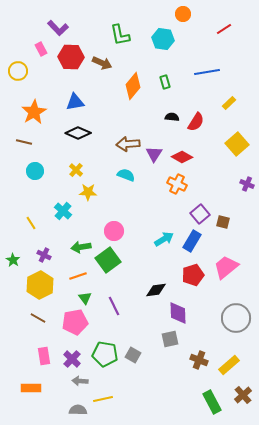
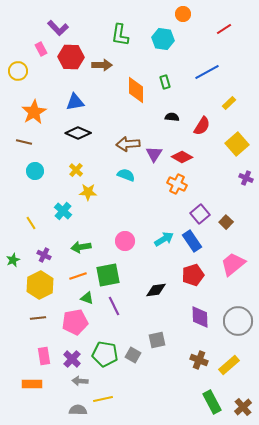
green L-shape at (120, 35): rotated 20 degrees clockwise
brown arrow at (102, 63): moved 2 px down; rotated 24 degrees counterclockwise
blue line at (207, 72): rotated 20 degrees counterclockwise
orange diamond at (133, 86): moved 3 px right, 4 px down; rotated 40 degrees counterclockwise
red semicircle at (196, 122): moved 6 px right, 4 px down
purple cross at (247, 184): moved 1 px left, 6 px up
brown square at (223, 222): moved 3 px right; rotated 32 degrees clockwise
pink circle at (114, 231): moved 11 px right, 10 px down
blue rectangle at (192, 241): rotated 65 degrees counterclockwise
green star at (13, 260): rotated 16 degrees clockwise
green square at (108, 260): moved 15 px down; rotated 25 degrees clockwise
pink trapezoid at (226, 267): moved 7 px right, 3 px up
green triangle at (85, 298): moved 2 px right; rotated 32 degrees counterclockwise
purple diamond at (178, 313): moved 22 px right, 4 px down
brown line at (38, 318): rotated 35 degrees counterclockwise
gray circle at (236, 318): moved 2 px right, 3 px down
gray square at (170, 339): moved 13 px left, 1 px down
orange rectangle at (31, 388): moved 1 px right, 4 px up
brown cross at (243, 395): moved 12 px down
